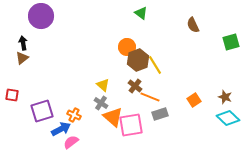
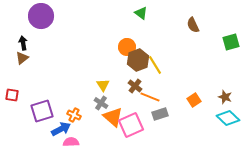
yellow triangle: rotated 16 degrees clockwise
pink square: rotated 15 degrees counterclockwise
pink semicircle: rotated 35 degrees clockwise
